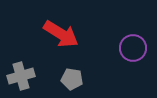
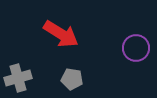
purple circle: moved 3 px right
gray cross: moved 3 px left, 2 px down
